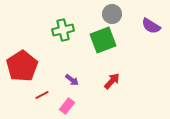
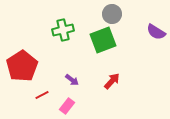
purple semicircle: moved 5 px right, 6 px down
